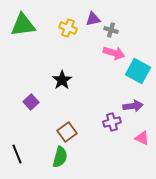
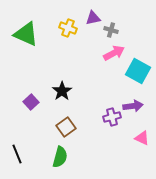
purple triangle: moved 1 px up
green triangle: moved 3 px right, 9 px down; rotated 32 degrees clockwise
pink arrow: rotated 45 degrees counterclockwise
black star: moved 11 px down
purple cross: moved 5 px up
brown square: moved 1 px left, 5 px up
